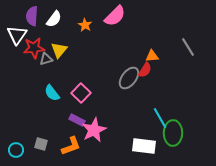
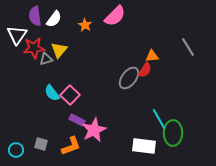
purple semicircle: moved 3 px right; rotated 12 degrees counterclockwise
pink square: moved 11 px left, 2 px down
cyan line: moved 1 px left, 1 px down
